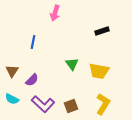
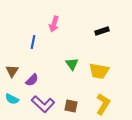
pink arrow: moved 1 px left, 11 px down
brown square: rotated 32 degrees clockwise
